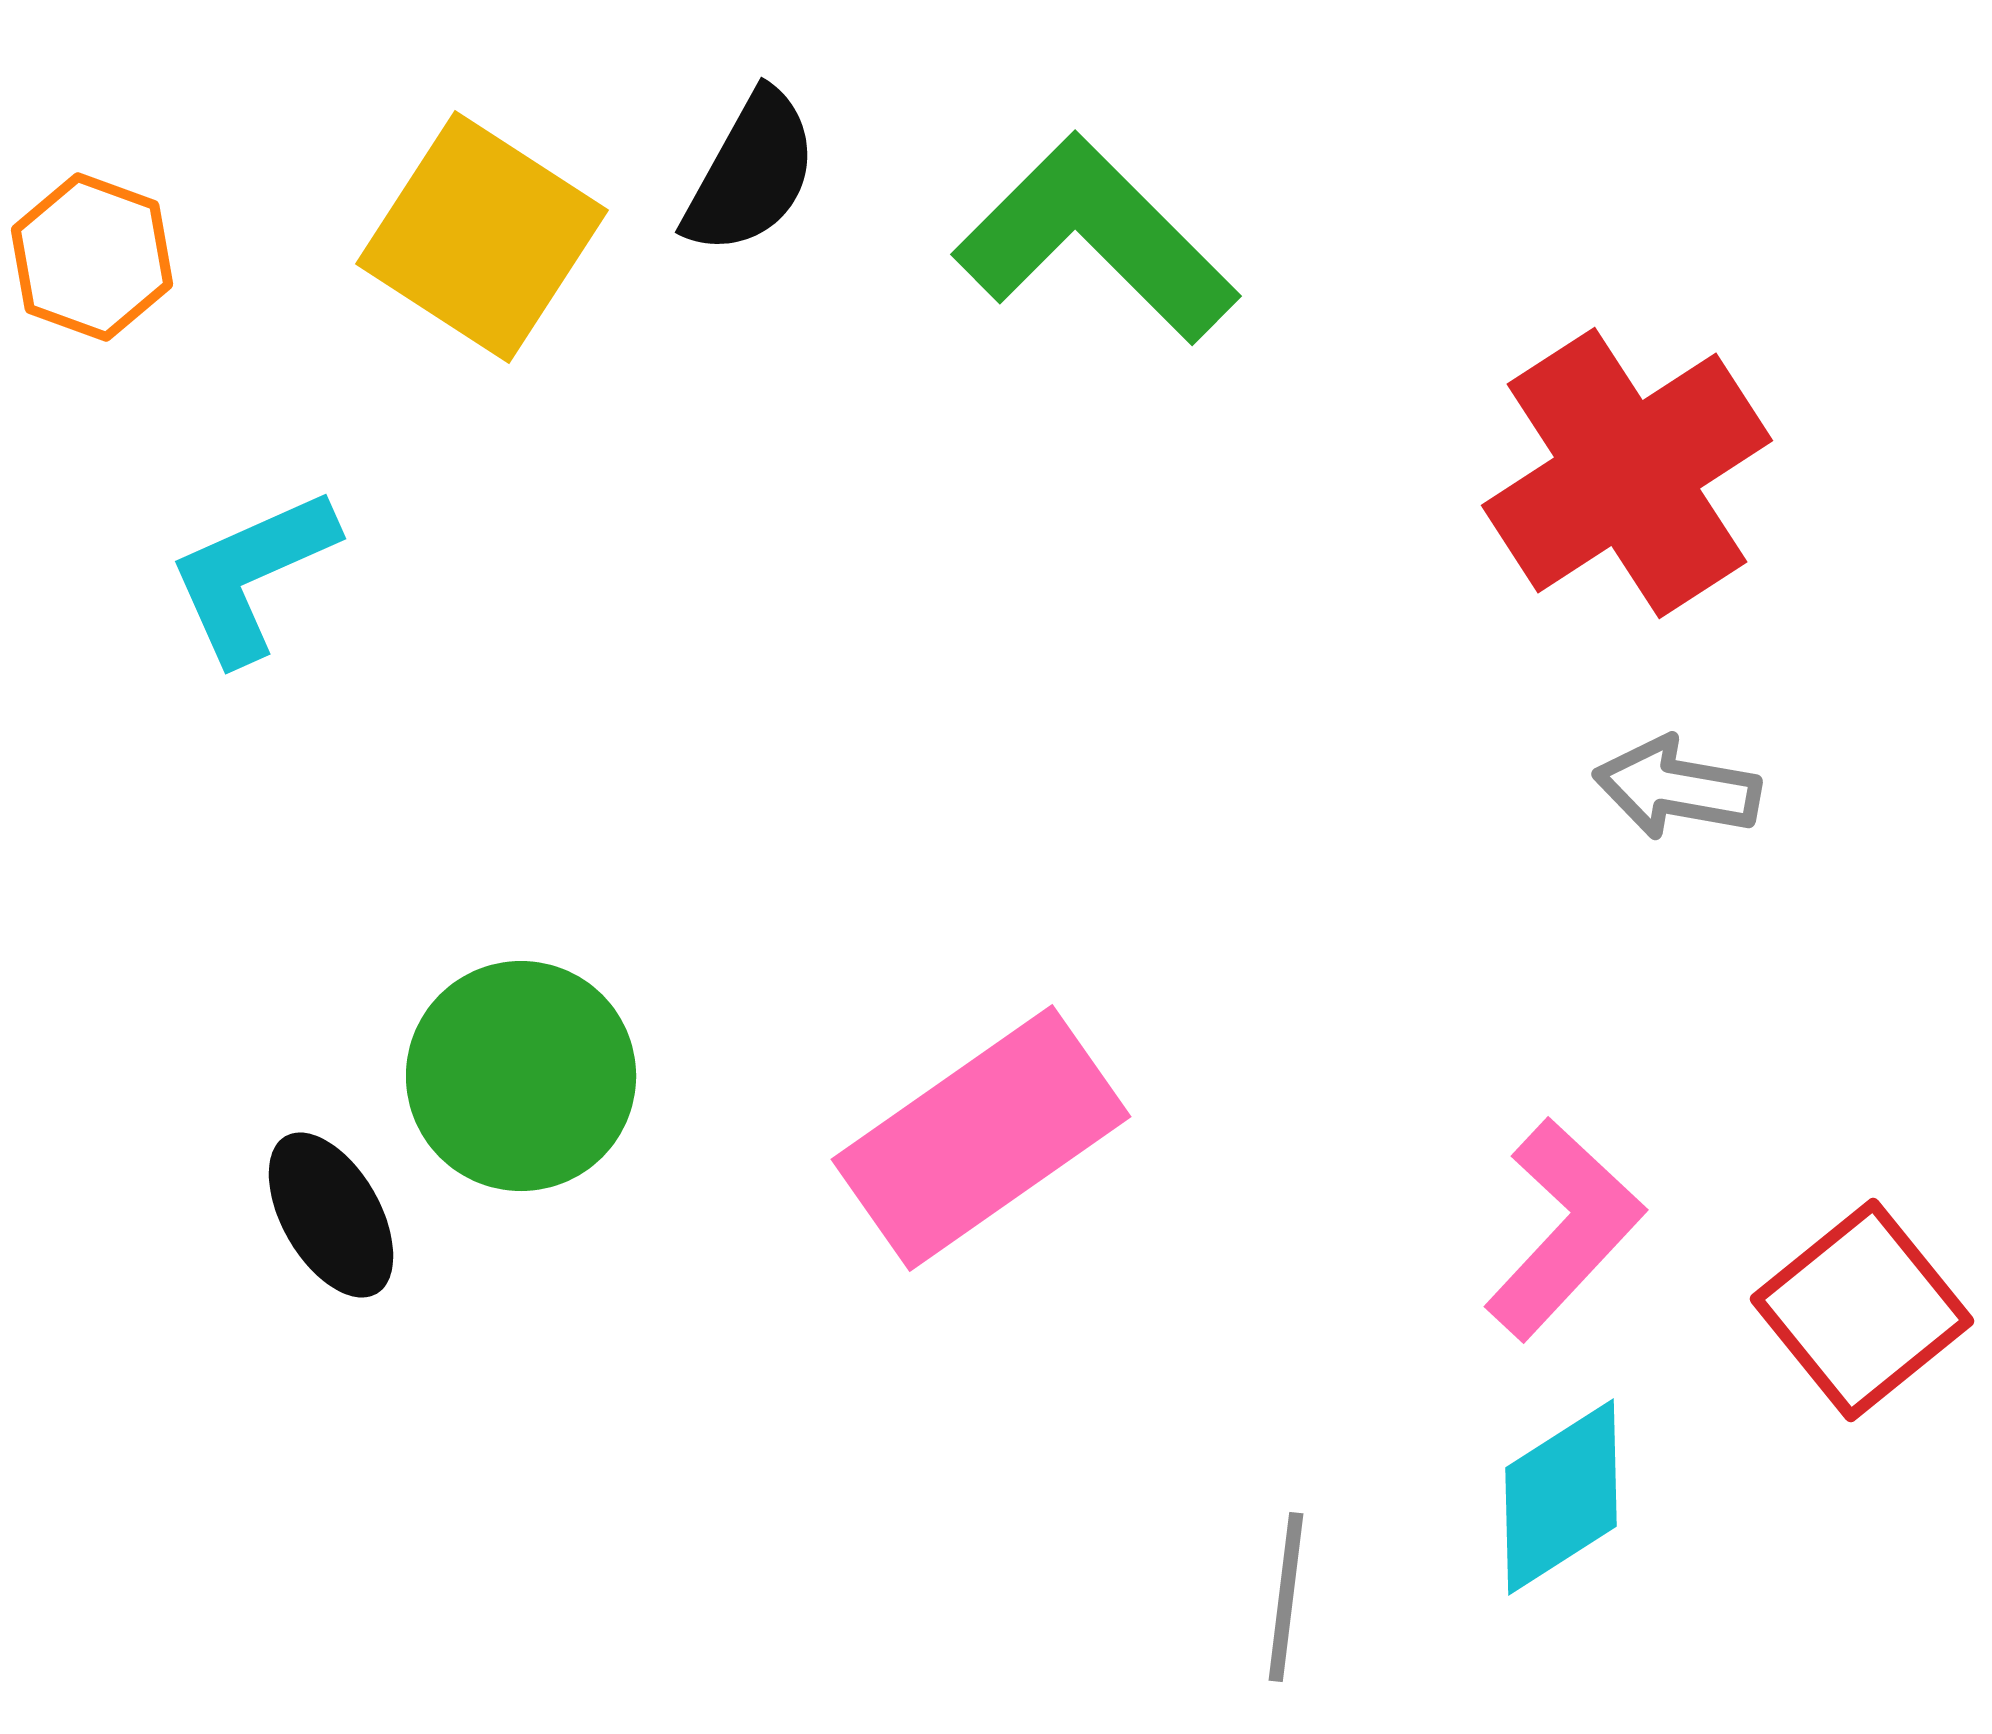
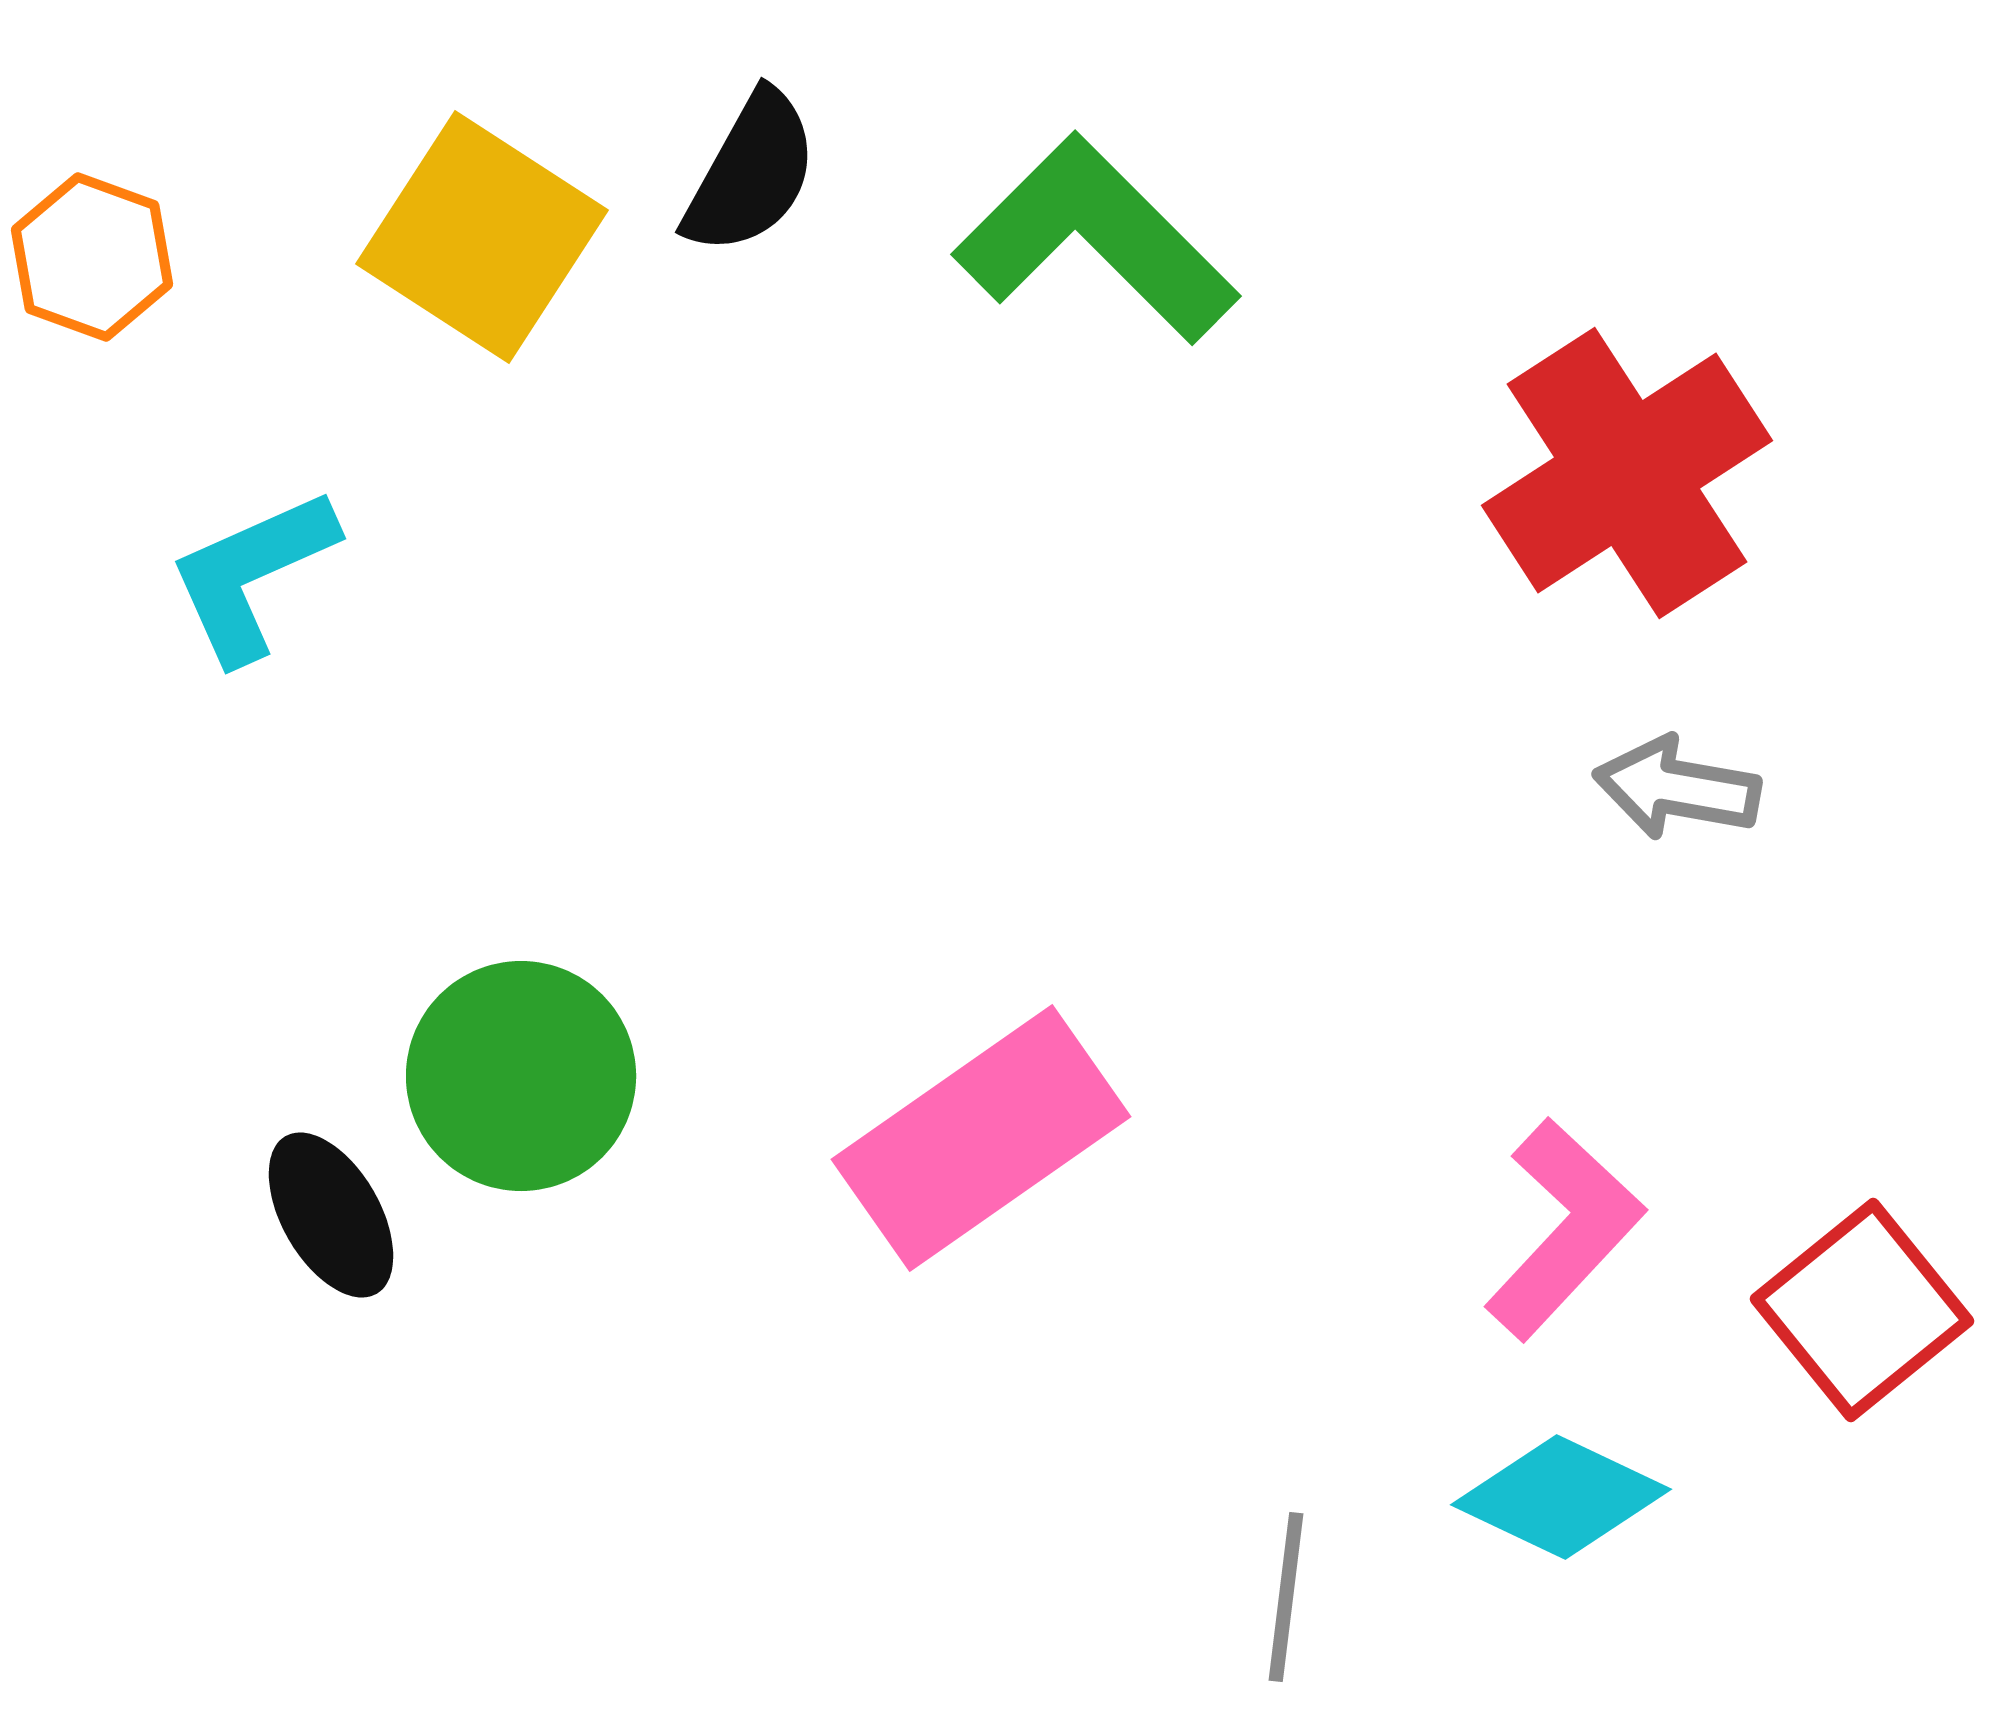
cyan diamond: rotated 58 degrees clockwise
